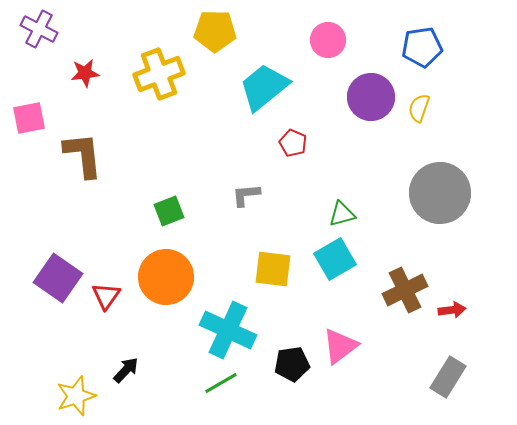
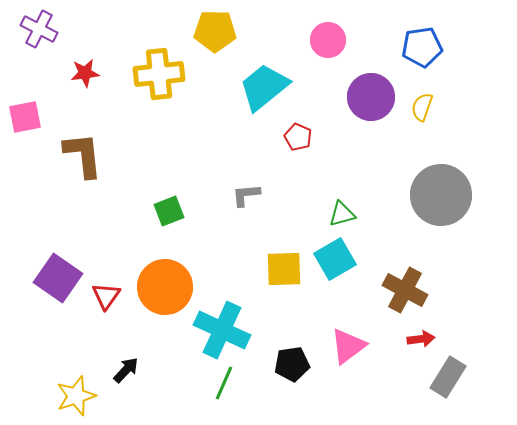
yellow cross: rotated 15 degrees clockwise
yellow semicircle: moved 3 px right, 1 px up
pink square: moved 4 px left, 1 px up
red pentagon: moved 5 px right, 6 px up
gray circle: moved 1 px right, 2 px down
yellow square: moved 11 px right; rotated 9 degrees counterclockwise
orange circle: moved 1 px left, 10 px down
brown cross: rotated 36 degrees counterclockwise
red arrow: moved 31 px left, 29 px down
cyan cross: moved 6 px left
pink triangle: moved 8 px right
green line: moved 3 px right; rotated 36 degrees counterclockwise
